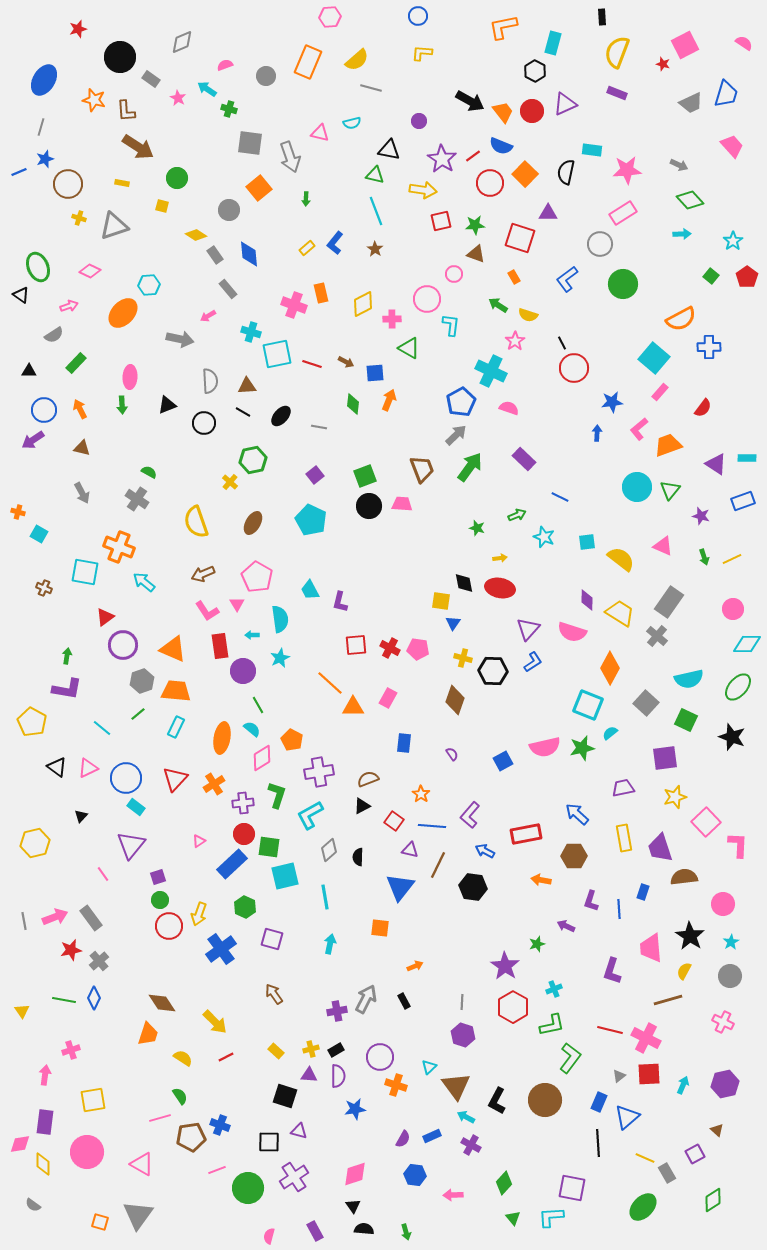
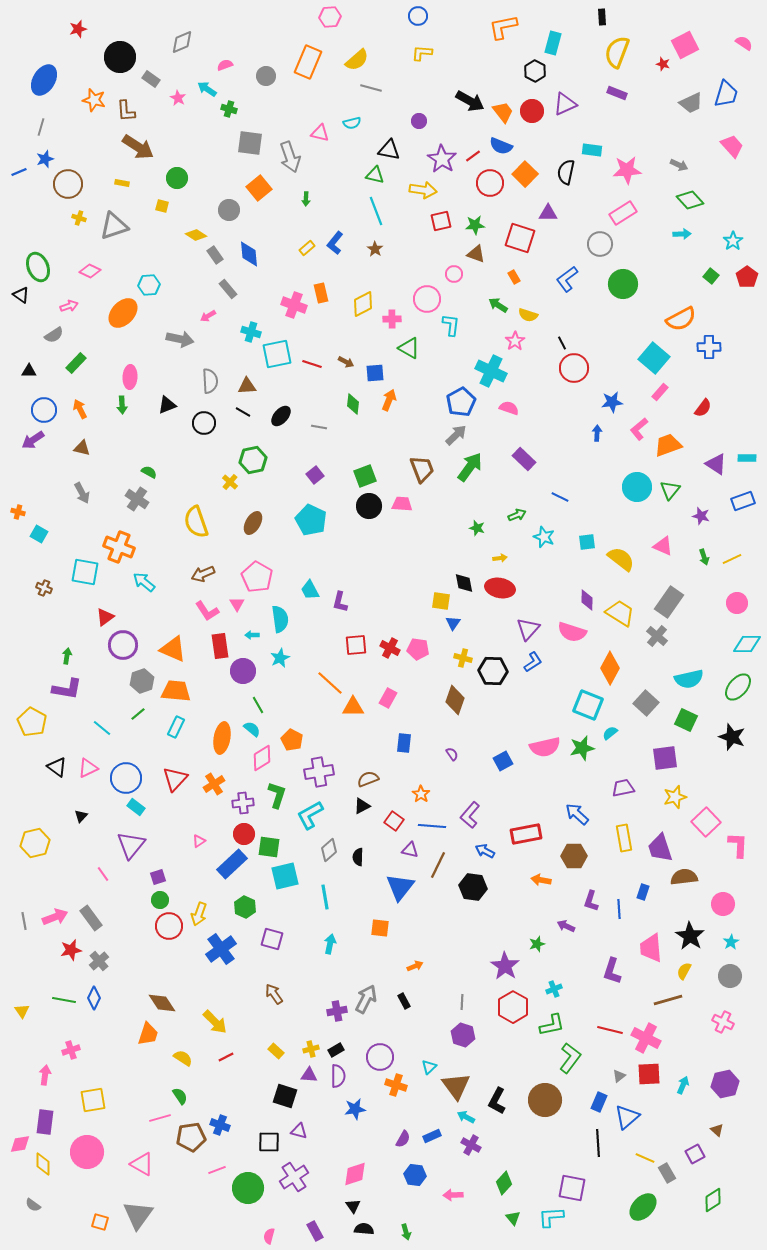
pink circle at (733, 609): moved 4 px right, 6 px up
